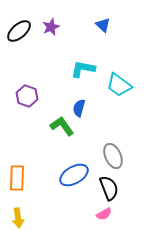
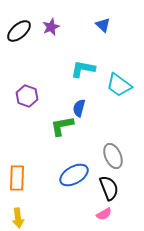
green L-shape: rotated 65 degrees counterclockwise
